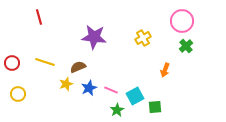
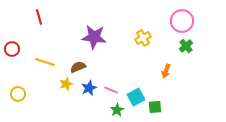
red circle: moved 14 px up
orange arrow: moved 1 px right, 1 px down
cyan square: moved 1 px right, 1 px down
